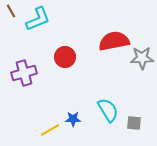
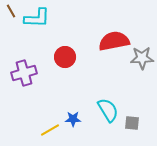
cyan L-shape: moved 1 px left, 1 px up; rotated 24 degrees clockwise
gray square: moved 2 px left
